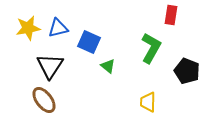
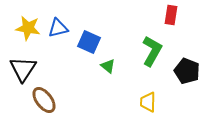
yellow star: rotated 20 degrees clockwise
green L-shape: moved 1 px right, 3 px down
black triangle: moved 27 px left, 3 px down
